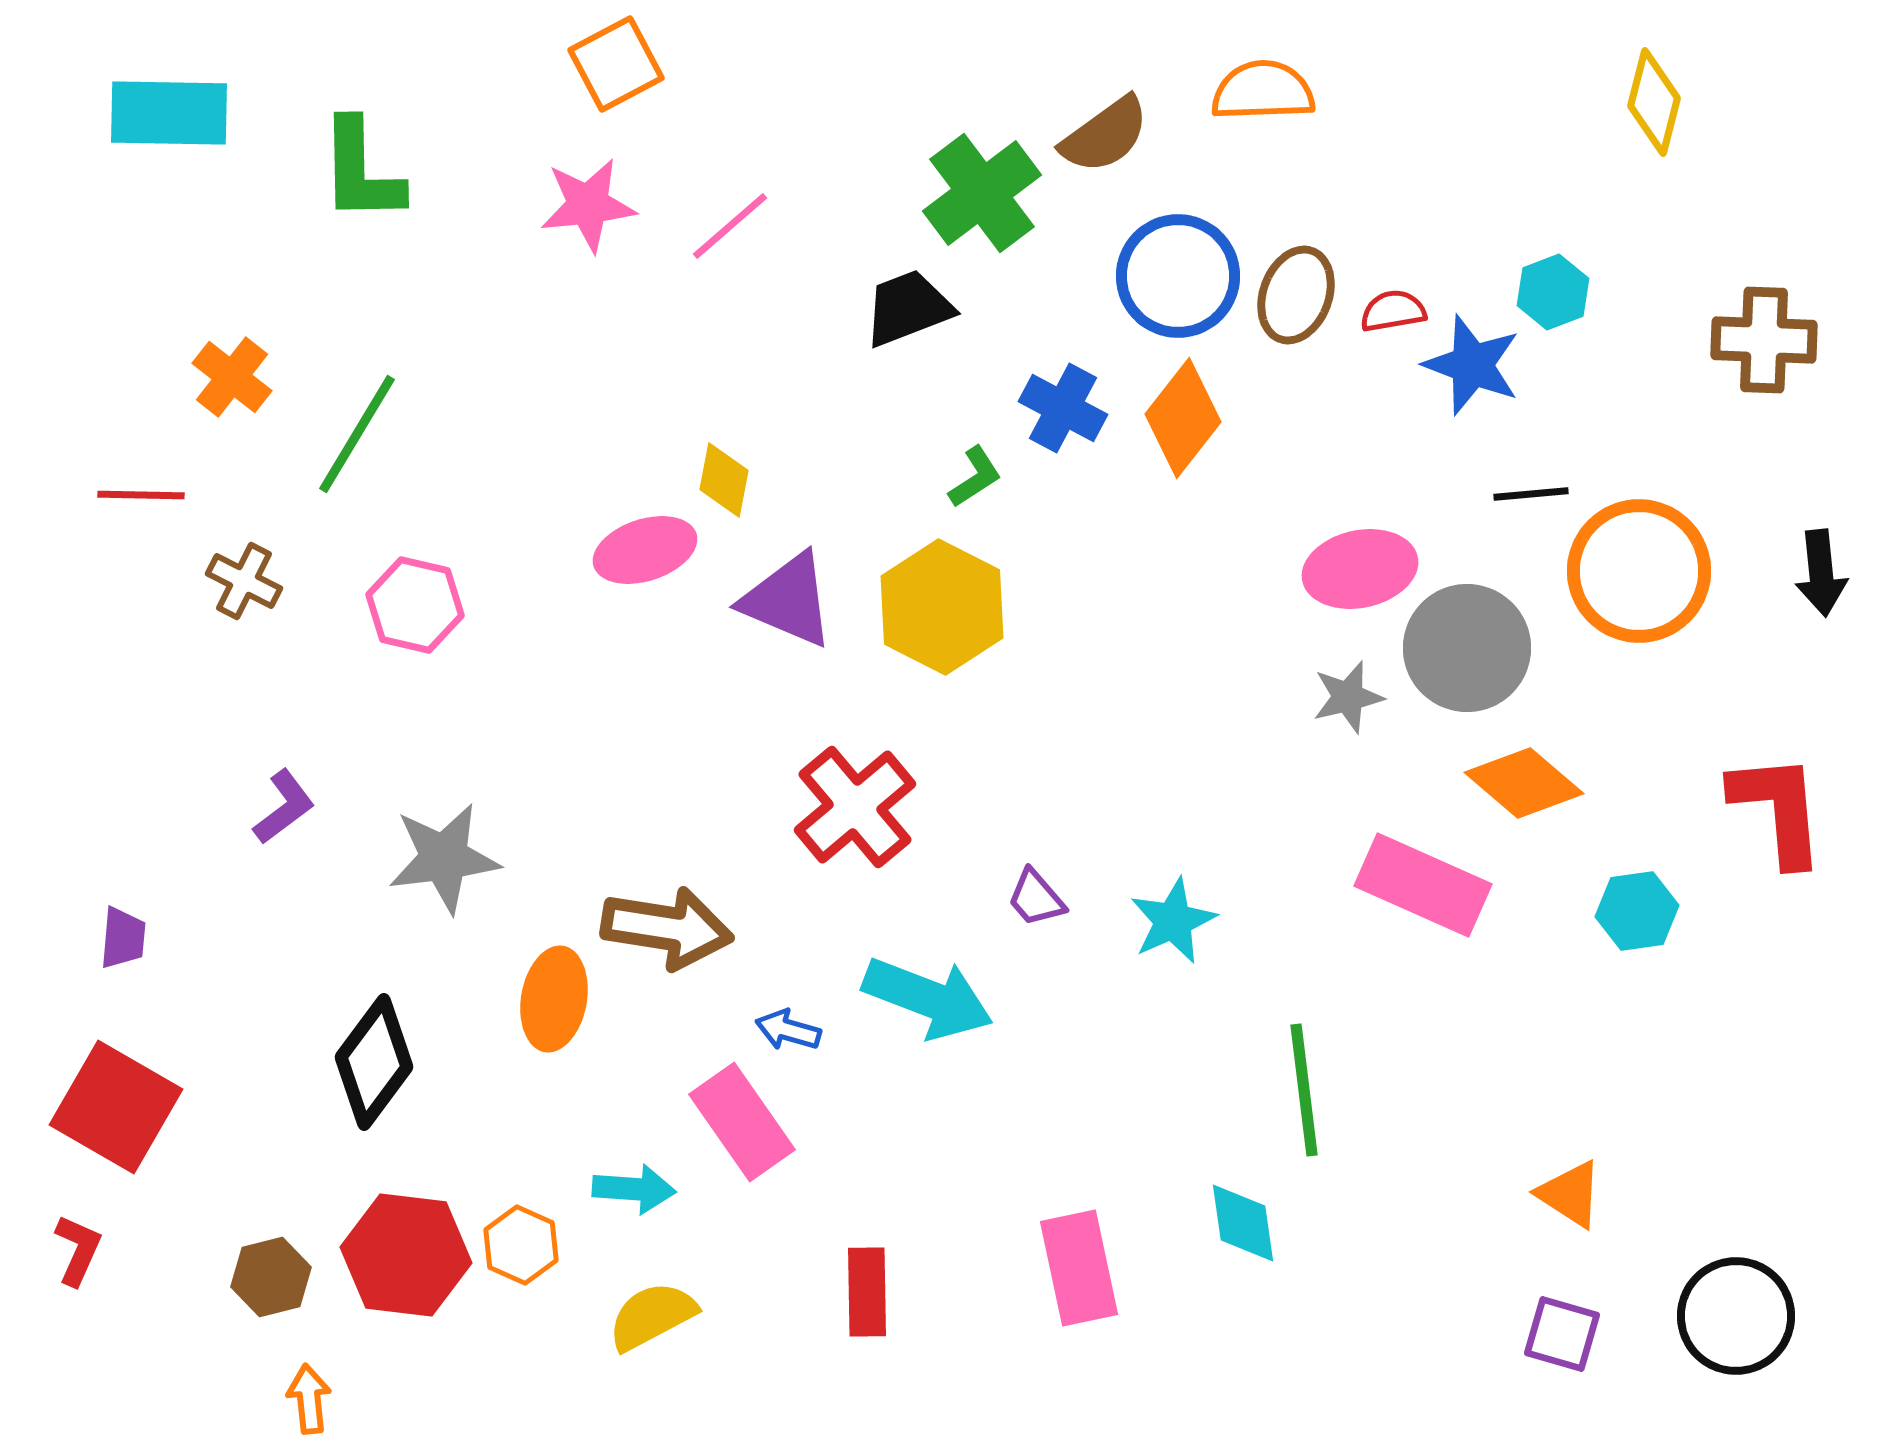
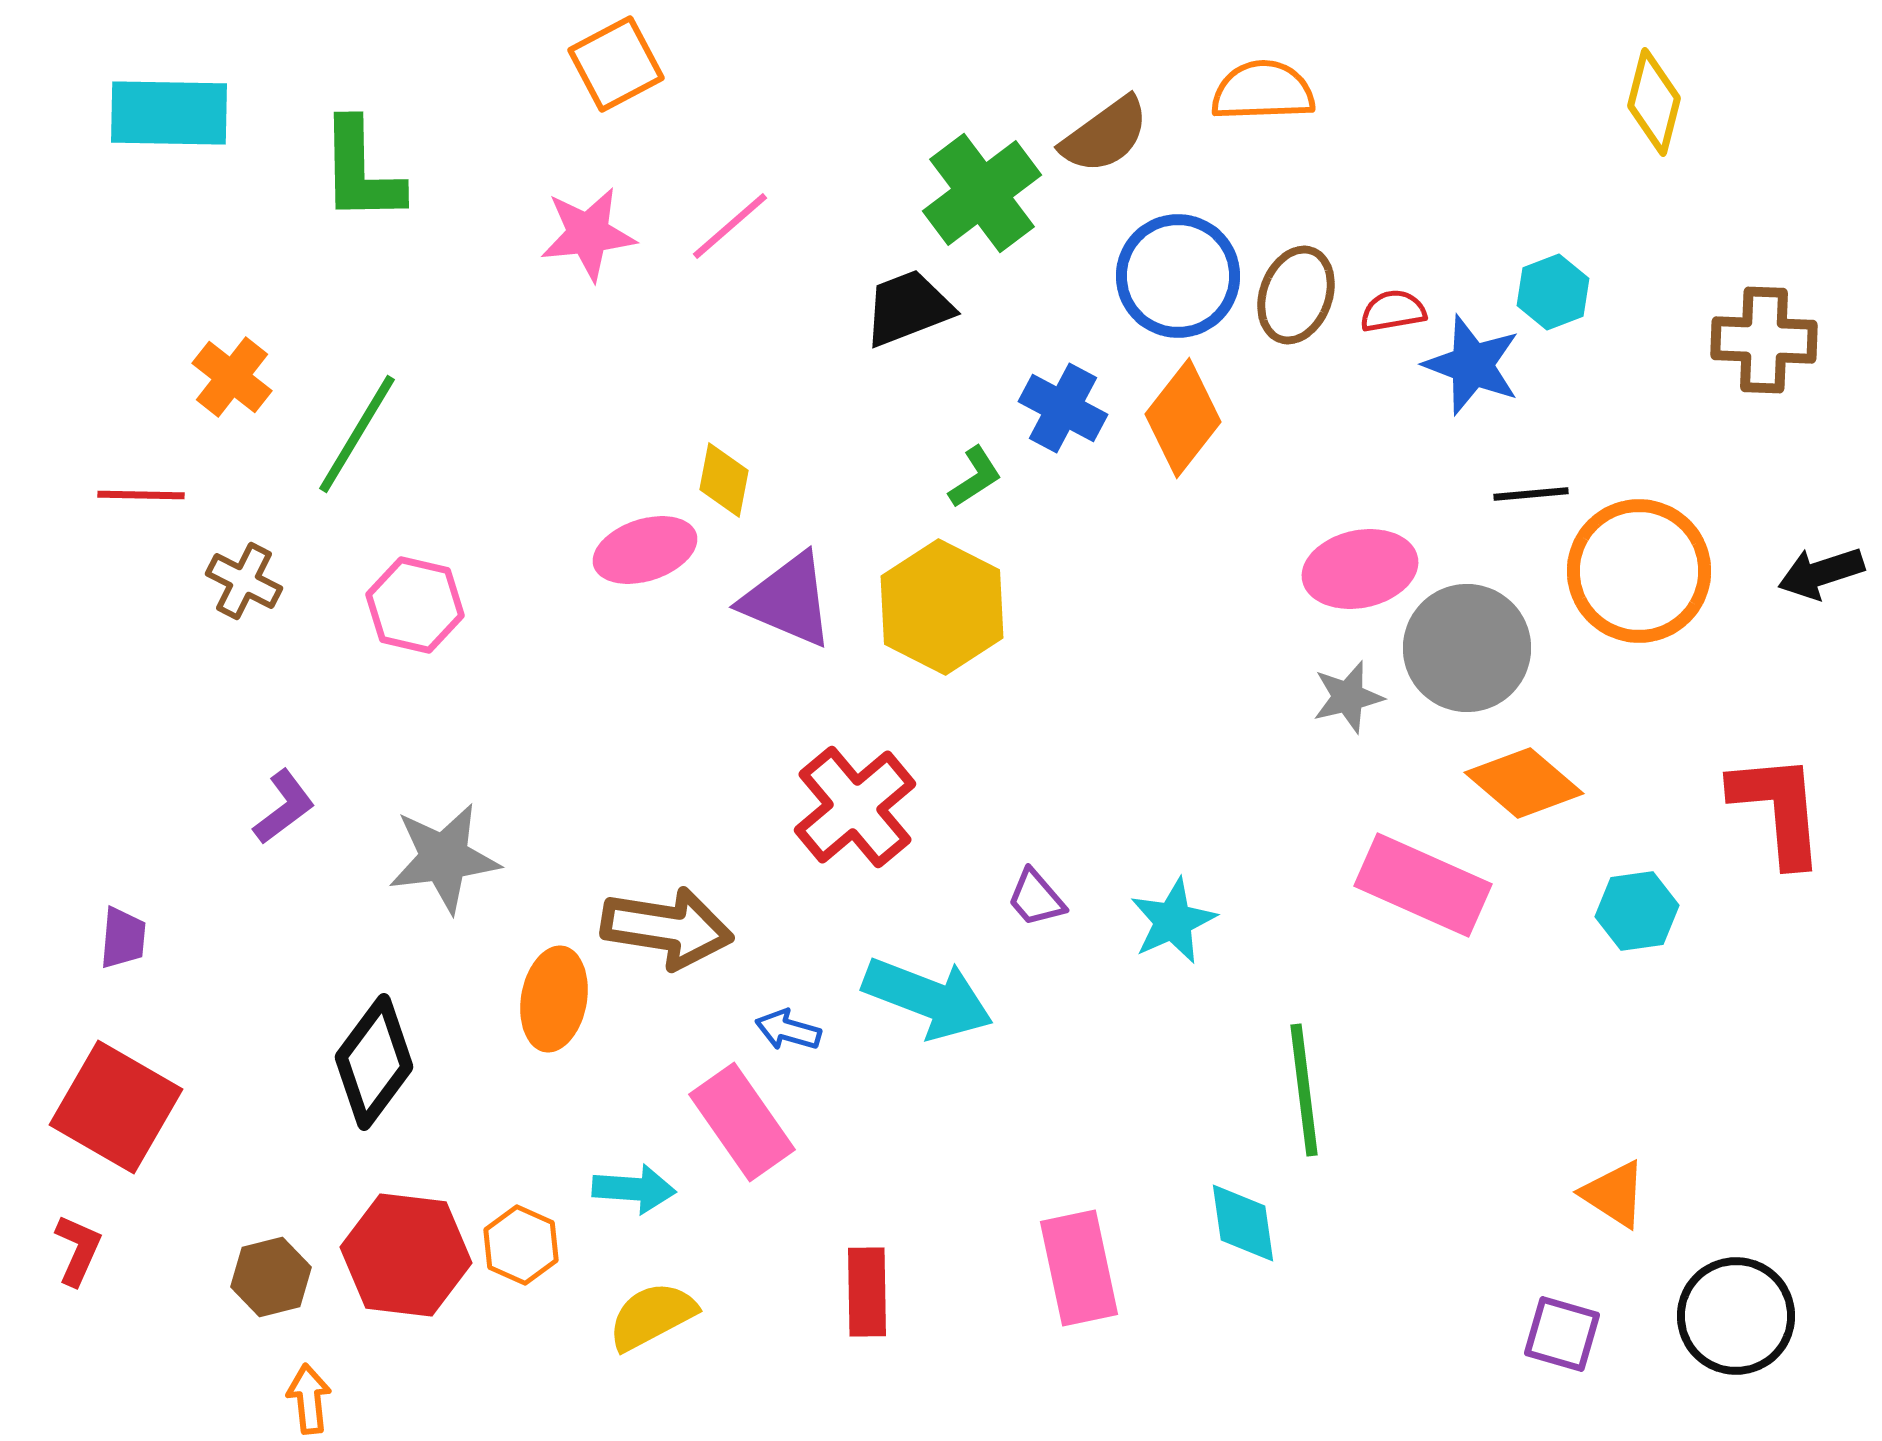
pink star at (588, 205): moved 29 px down
black arrow at (1821, 573): rotated 78 degrees clockwise
orange triangle at (1570, 1194): moved 44 px right
